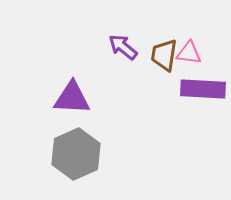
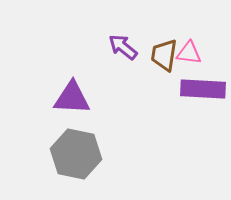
gray hexagon: rotated 24 degrees counterclockwise
